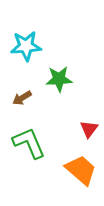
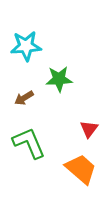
brown arrow: moved 2 px right
orange trapezoid: moved 1 px up
